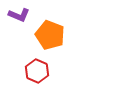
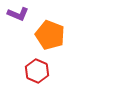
purple L-shape: moved 1 px left, 1 px up
